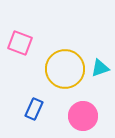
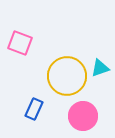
yellow circle: moved 2 px right, 7 px down
